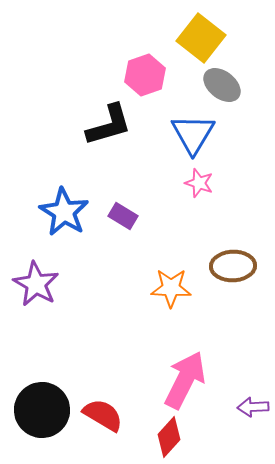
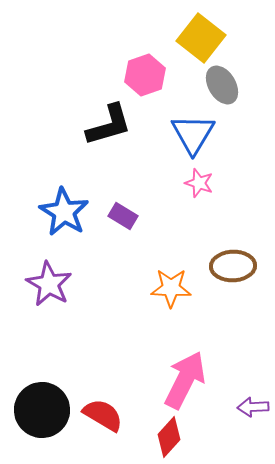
gray ellipse: rotated 21 degrees clockwise
purple star: moved 13 px right
